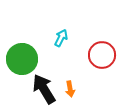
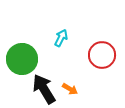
orange arrow: rotated 49 degrees counterclockwise
